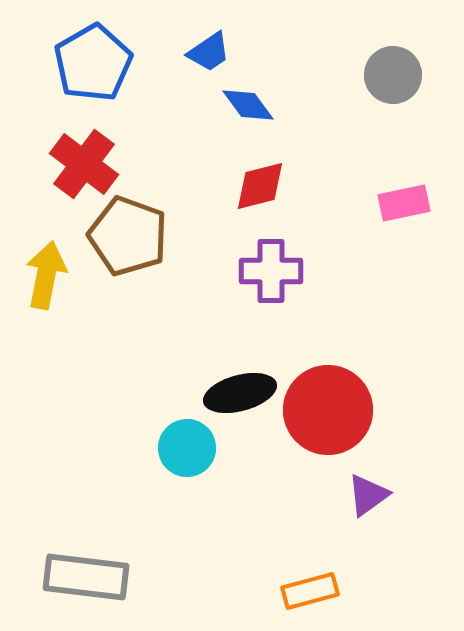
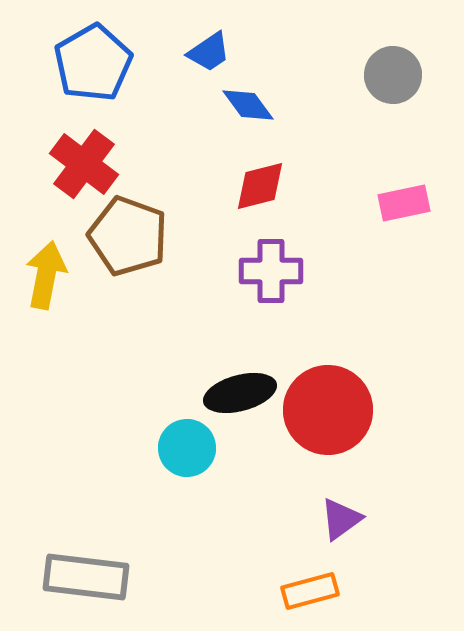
purple triangle: moved 27 px left, 24 px down
